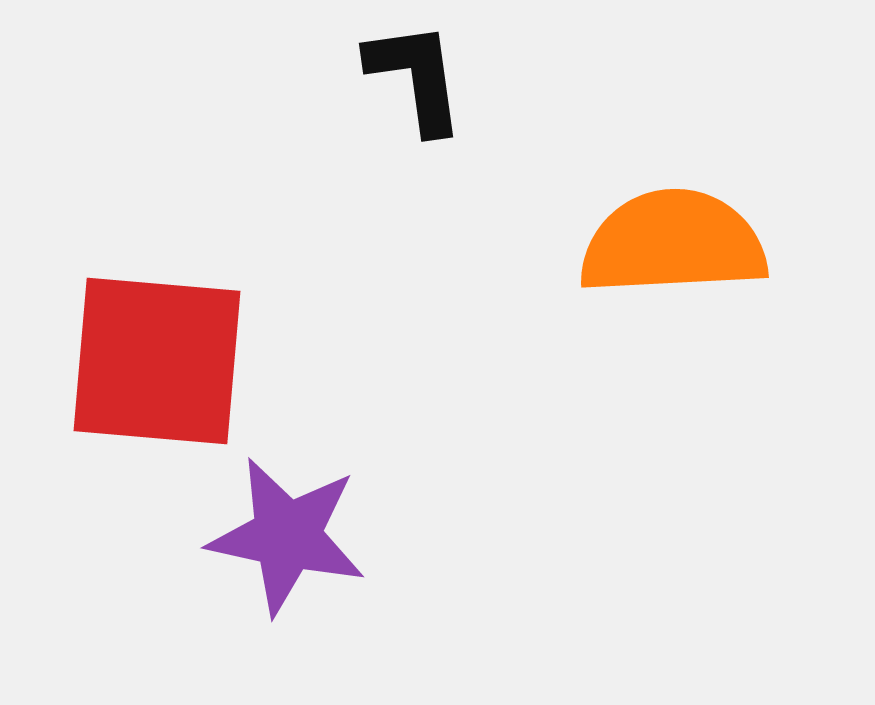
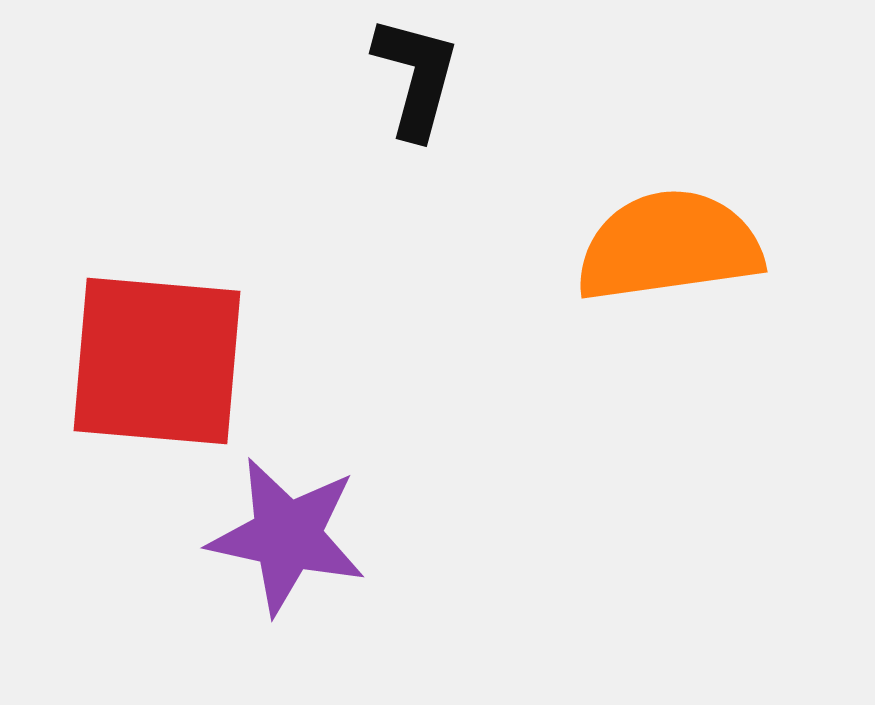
black L-shape: rotated 23 degrees clockwise
orange semicircle: moved 4 px left, 3 px down; rotated 5 degrees counterclockwise
